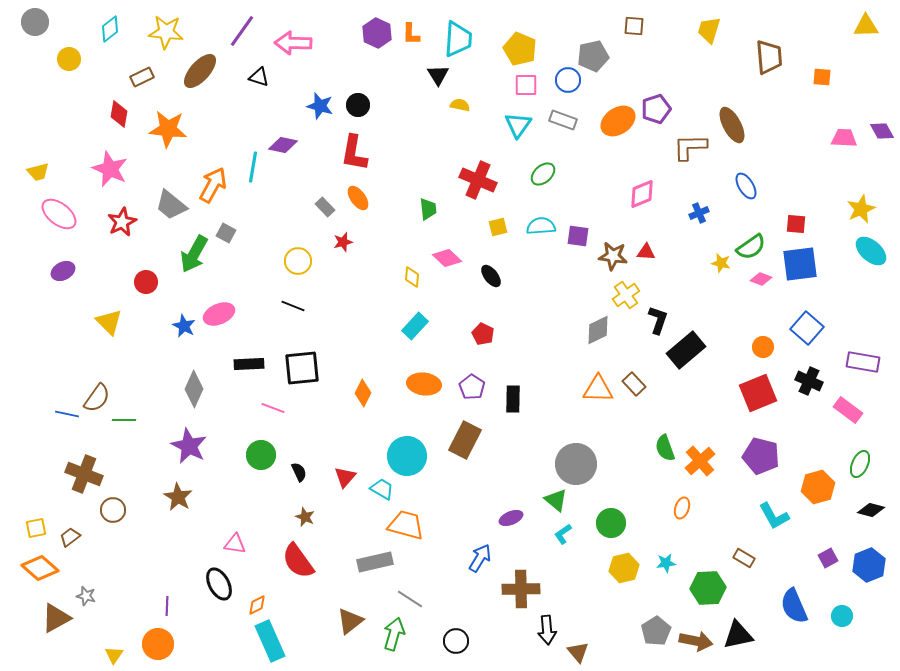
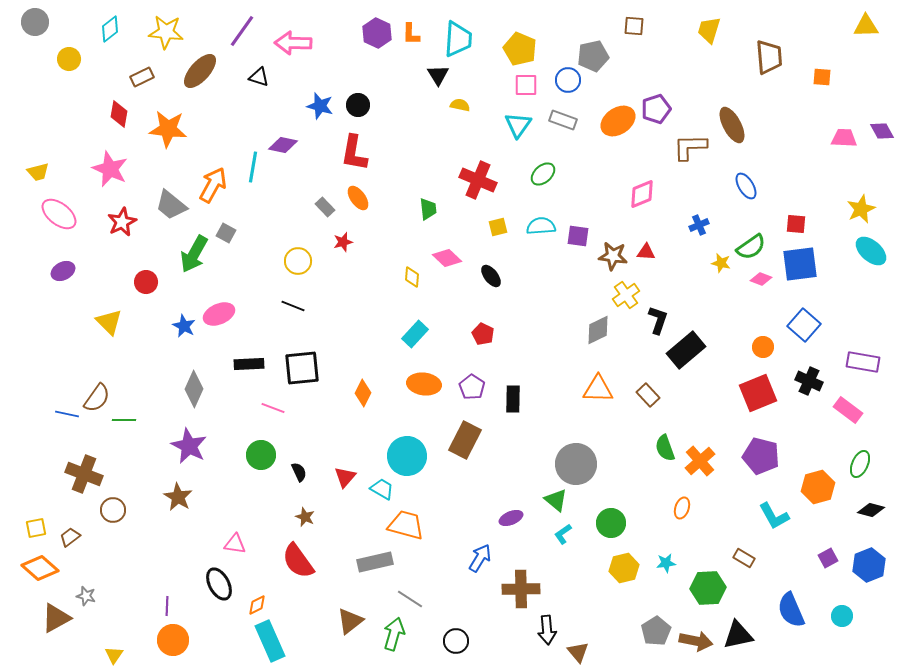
blue cross at (699, 213): moved 12 px down
cyan rectangle at (415, 326): moved 8 px down
blue square at (807, 328): moved 3 px left, 3 px up
brown rectangle at (634, 384): moved 14 px right, 11 px down
blue semicircle at (794, 606): moved 3 px left, 4 px down
orange circle at (158, 644): moved 15 px right, 4 px up
